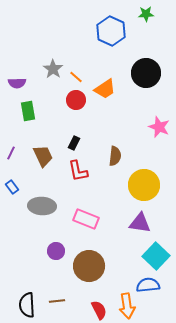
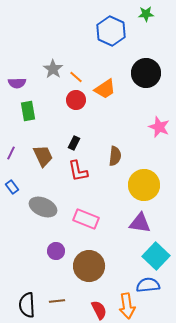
gray ellipse: moved 1 px right, 1 px down; rotated 20 degrees clockwise
